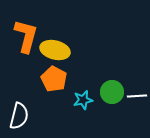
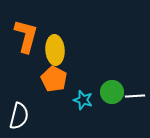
yellow ellipse: rotated 72 degrees clockwise
white line: moved 2 px left
cyan star: rotated 30 degrees clockwise
